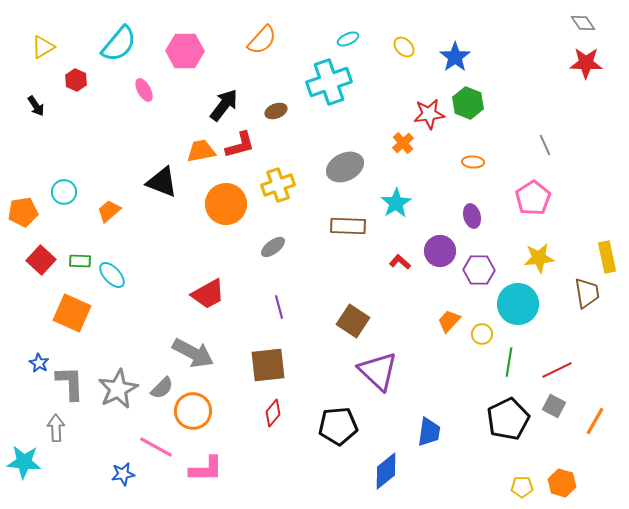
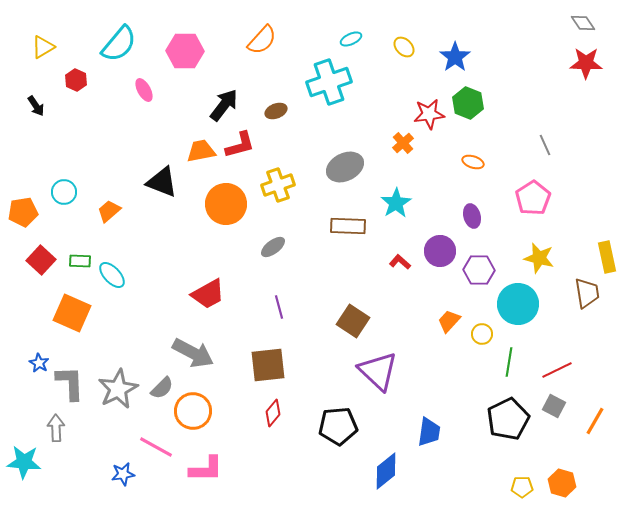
cyan ellipse at (348, 39): moved 3 px right
orange ellipse at (473, 162): rotated 15 degrees clockwise
yellow star at (539, 258): rotated 20 degrees clockwise
